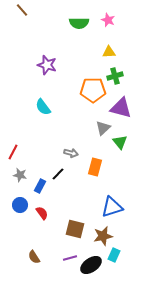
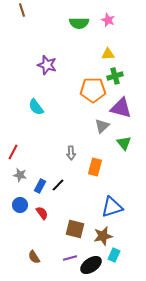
brown line: rotated 24 degrees clockwise
yellow triangle: moved 1 px left, 2 px down
cyan semicircle: moved 7 px left
gray triangle: moved 1 px left, 2 px up
green triangle: moved 4 px right, 1 px down
gray arrow: rotated 72 degrees clockwise
black line: moved 11 px down
